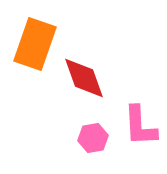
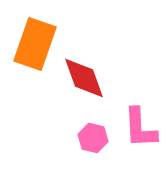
pink L-shape: moved 2 px down
pink hexagon: rotated 24 degrees clockwise
